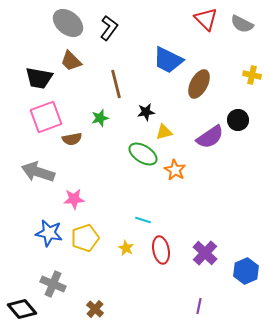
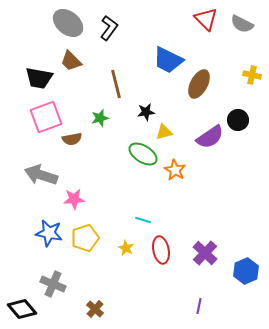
gray arrow: moved 3 px right, 3 px down
